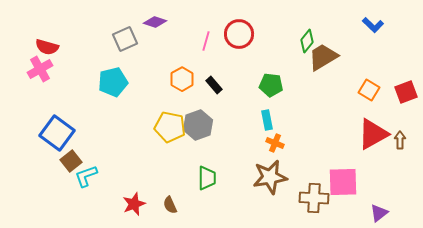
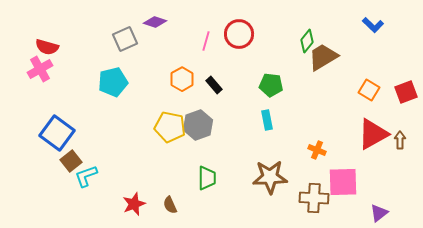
orange cross: moved 42 px right, 7 px down
brown star: rotated 8 degrees clockwise
